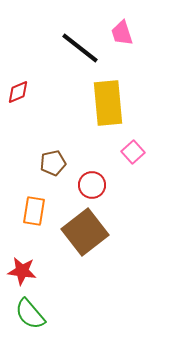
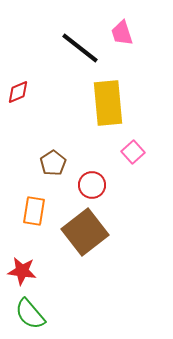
brown pentagon: rotated 20 degrees counterclockwise
